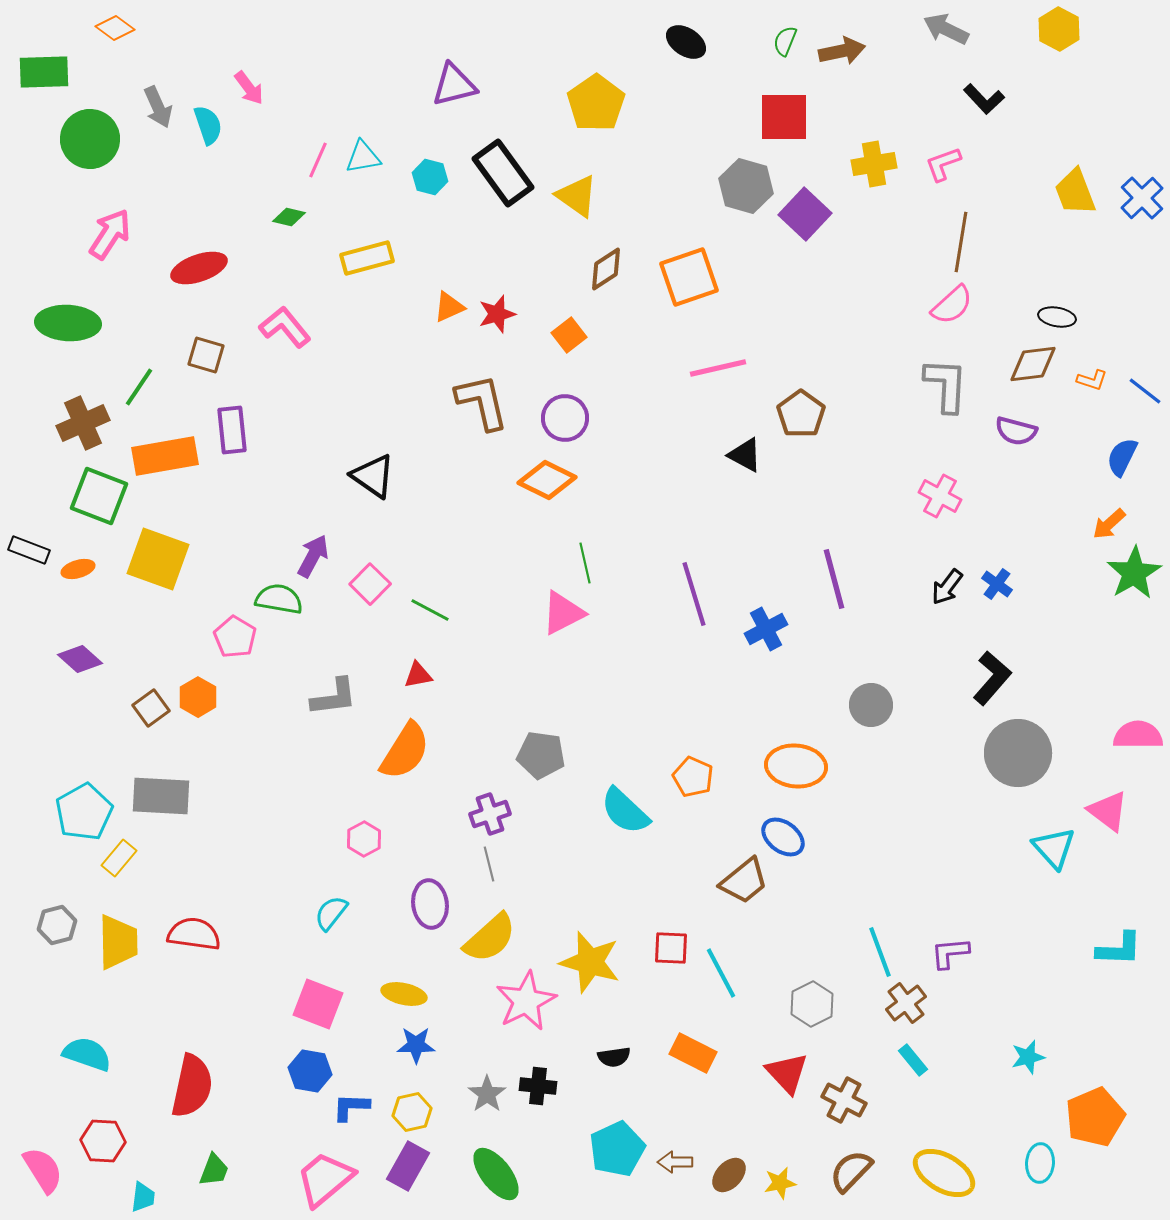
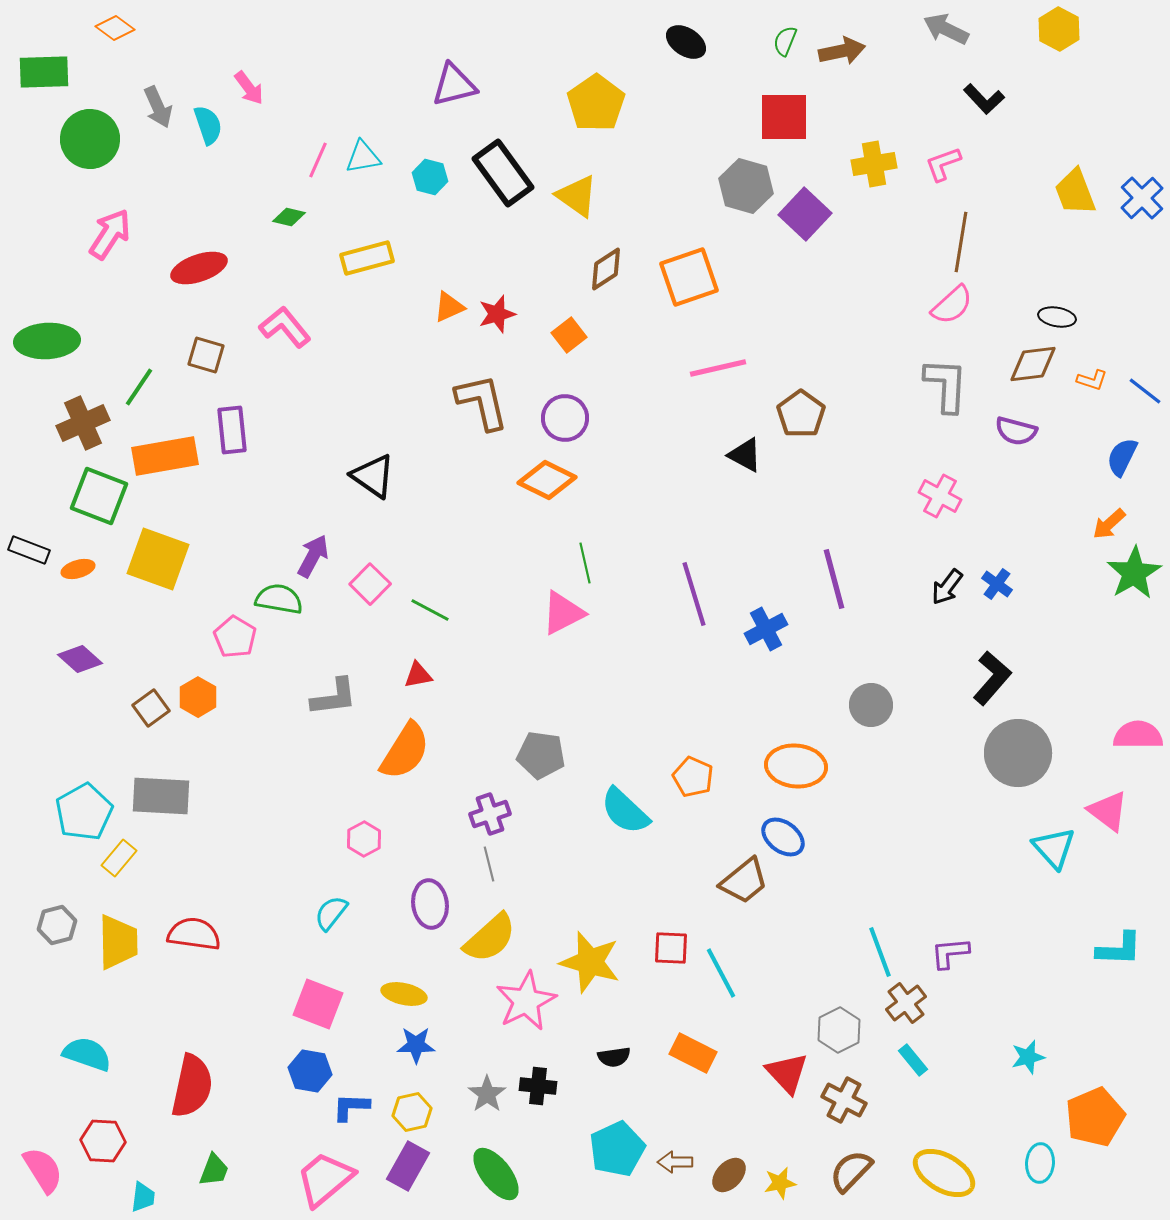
green ellipse at (68, 323): moved 21 px left, 18 px down; rotated 6 degrees counterclockwise
gray hexagon at (812, 1004): moved 27 px right, 26 px down
